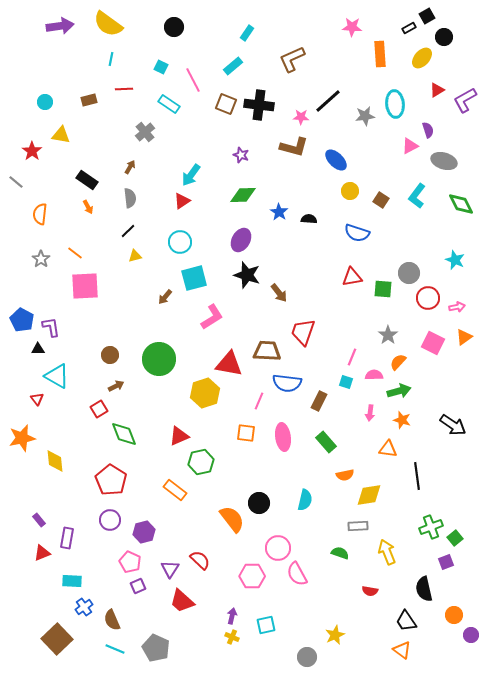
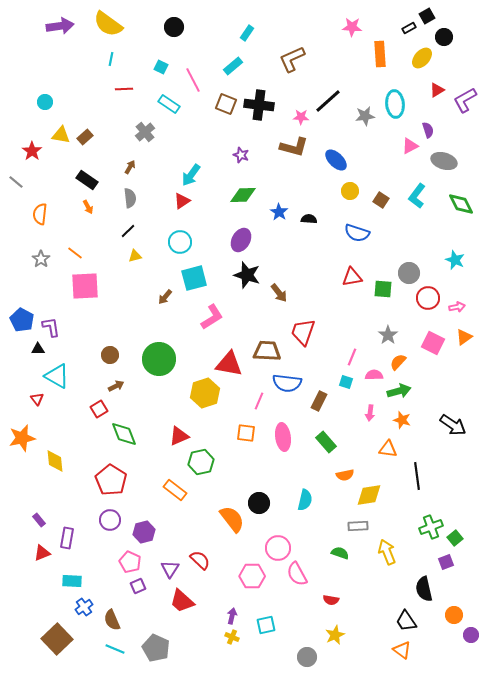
brown rectangle at (89, 100): moved 4 px left, 37 px down; rotated 28 degrees counterclockwise
red semicircle at (370, 591): moved 39 px left, 9 px down
